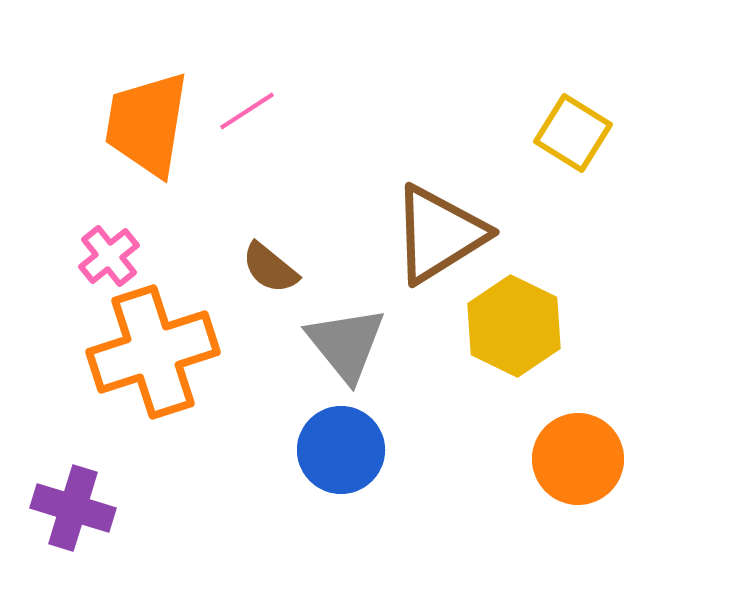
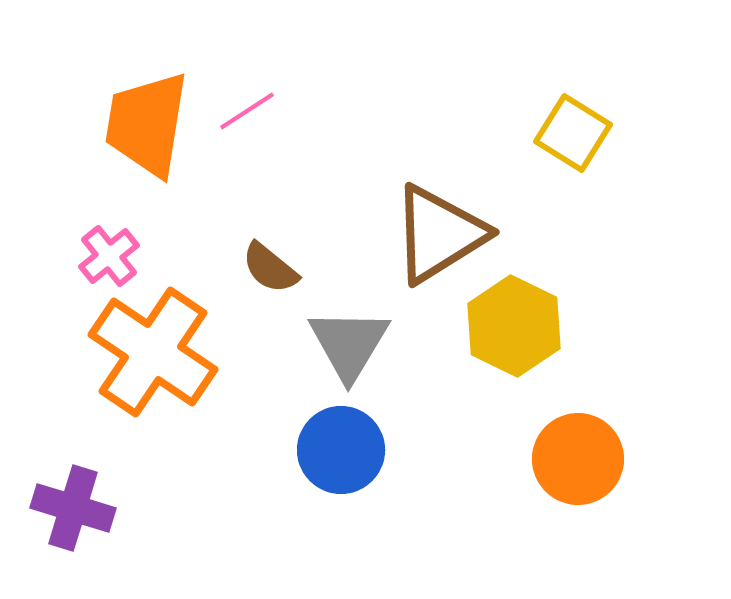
gray triangle: moved 3 px right; rotated 10 degrees clockwise
orange cross: rotated 38 degrees counterclockwise
